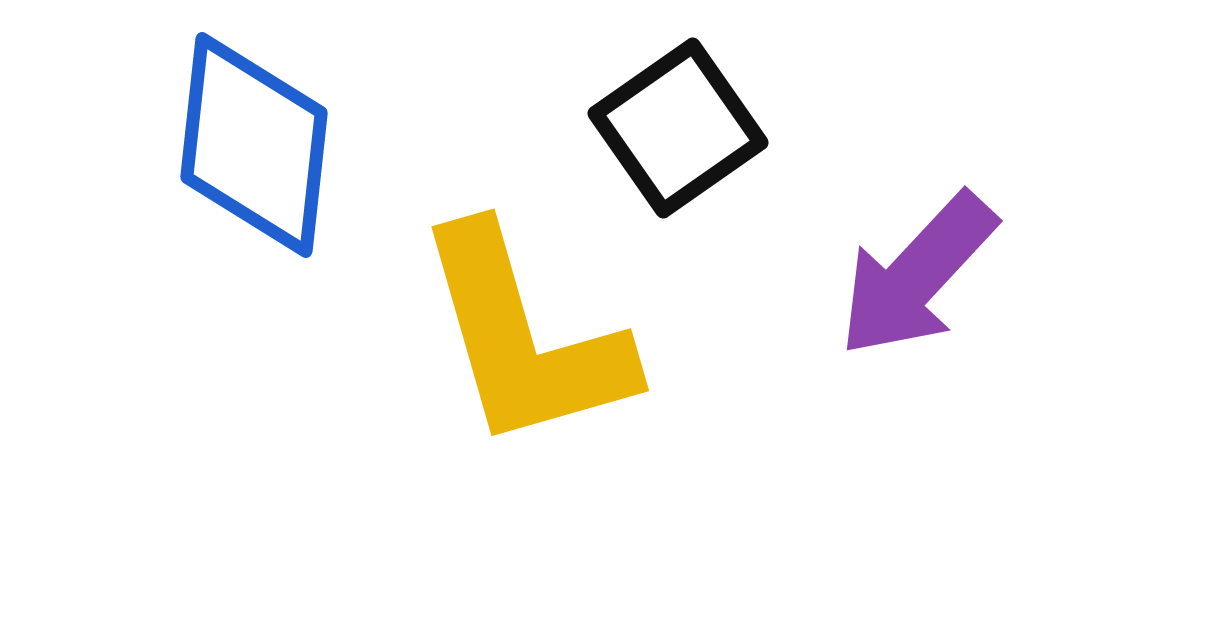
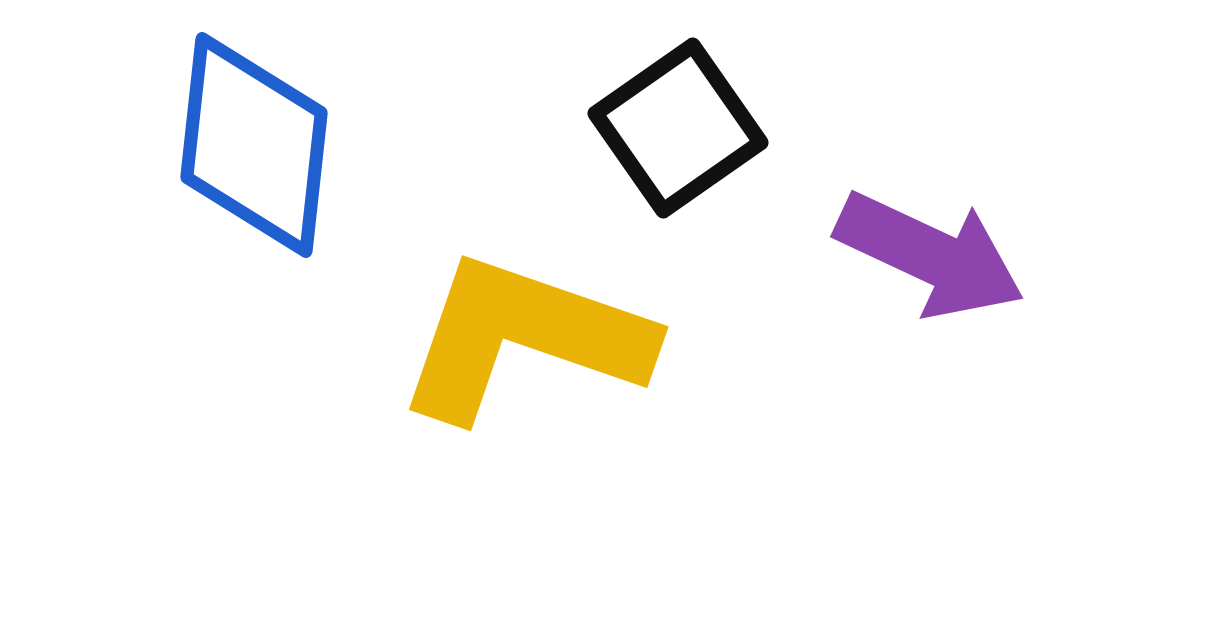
purple arrow: moved 13 px right, 20 px up; rotated 108 degrees counterclockwise
yellow L-shape: rotated 125 degrees clockwise
